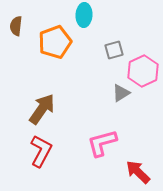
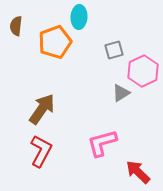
cyan ellipse: moved 5 px left, 2 px down
